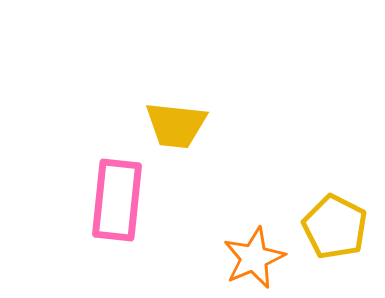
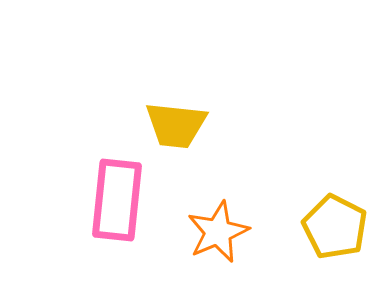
orange star: moved 36 px left, 26 px up
